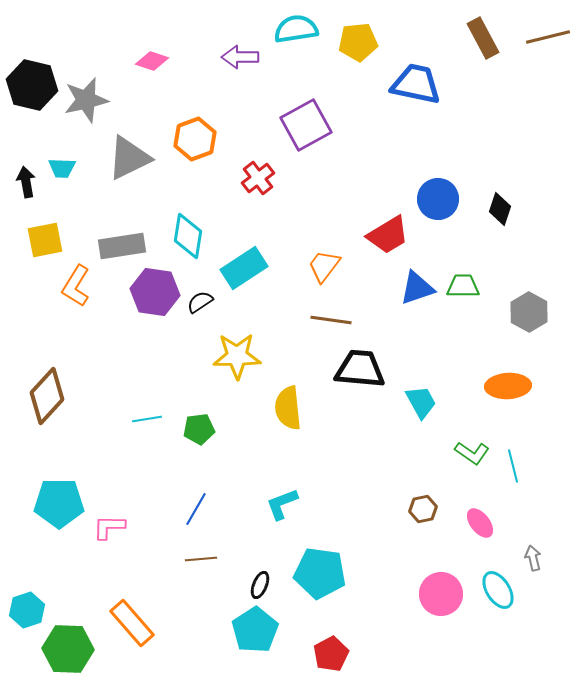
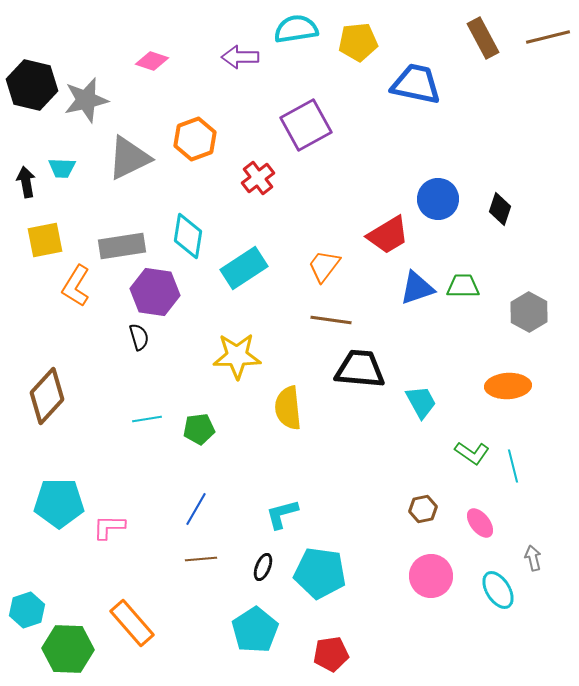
black semicircle at (200, 302): moved 61 px left, 35 px down; rotated 108 degrees clockwise
cyan L-shape at (282, 504): moved 10 px down; rotated 6 degrees clockwise
black ellipse at (260, 585): moved 3 px right, 18 px up
pink circle at (441, 594): moved 10 px left, 18 px up
red pentagon at (331, 654): rotated 20 degrees clockwise
